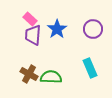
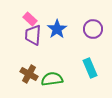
green semicircle: moved 1 px right, 2 px down; rotated 10 degrees counterclockwise
